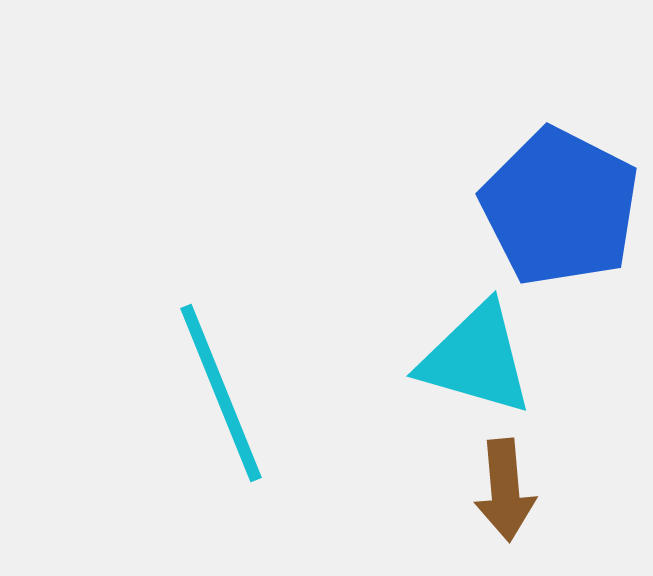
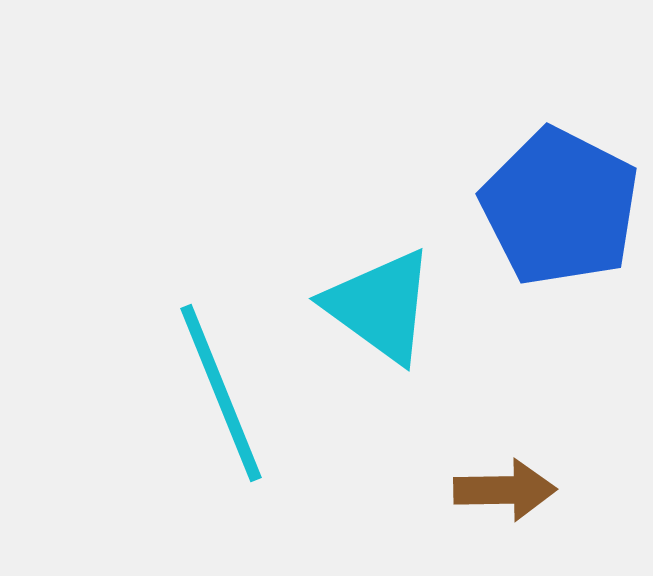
cyan triangle: moved 96 px left, 53 px up; rotated 20 degrees clockwise
brown arrow: rotated 86 degrees counterclockwise
